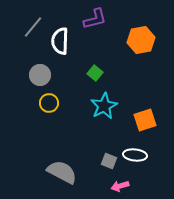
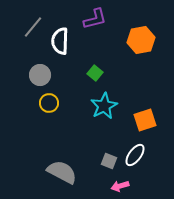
white ellipse: rotated 60 degrees counterclockwise
